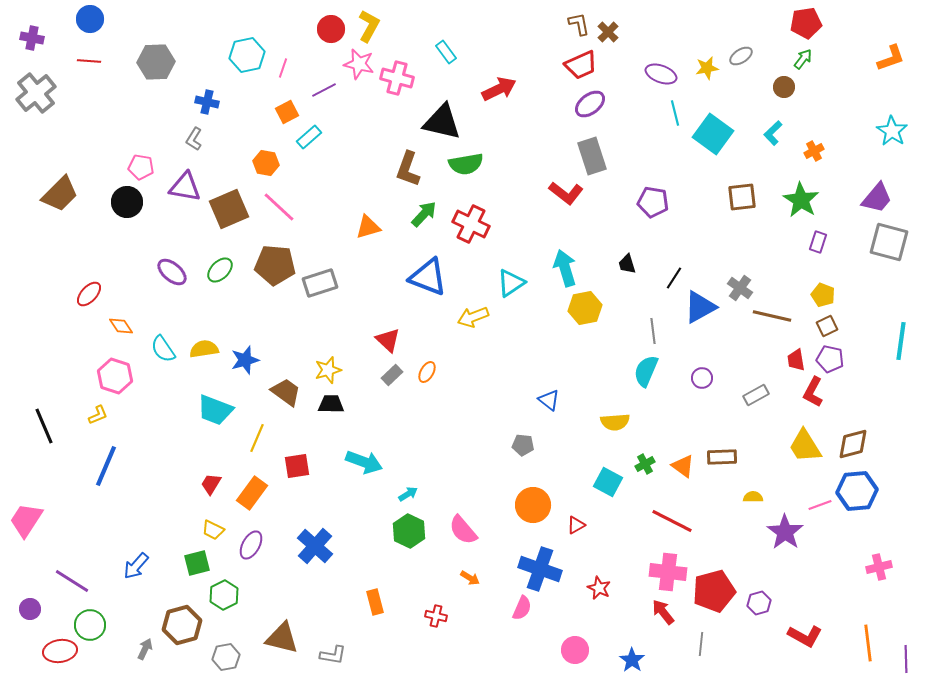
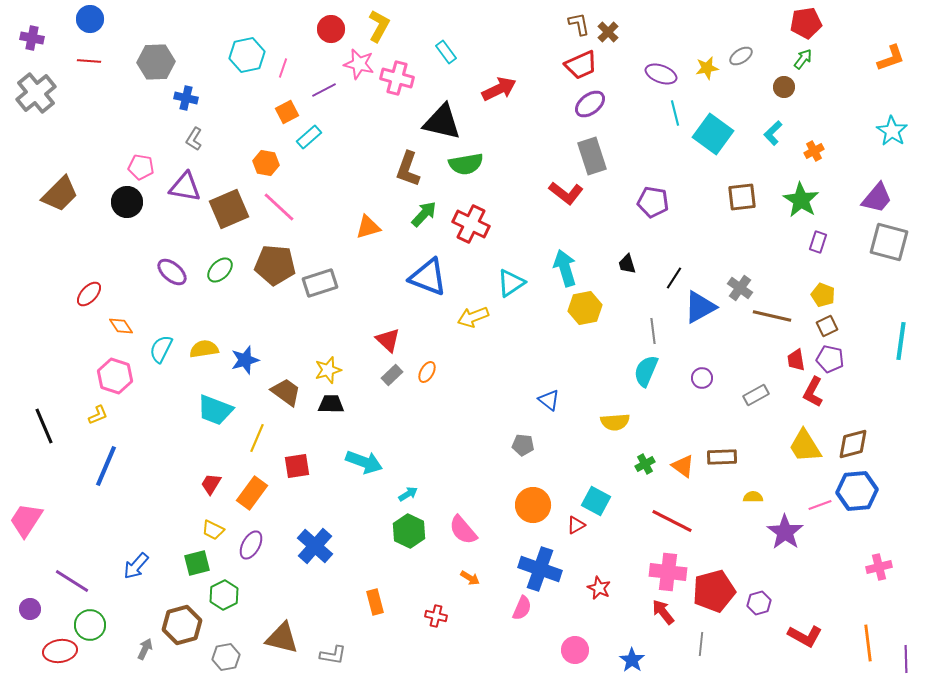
yellow L-shape at (369, 26): moved 10 px right
blue cross at (207, 102): moved 21 px left, 4 px up
cyan semicircle at (163, 349): moved 2 px left; rotated 60 degrees clockwise
cyan square at (608, 482): moved 12 px left, 19 px down
